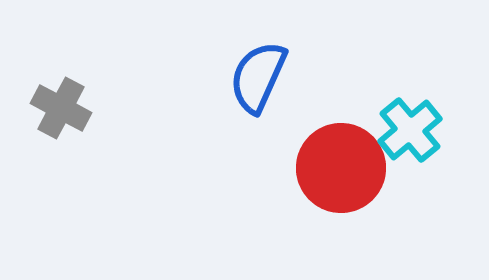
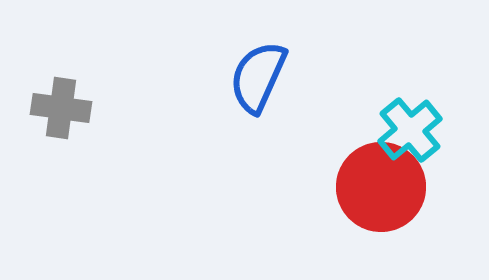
gray cross: rotated 20 degrees counterclockwise
red circle: moved 40 px right, 19 px down
